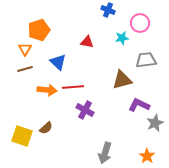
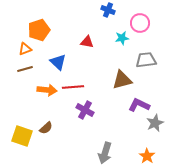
orange triangle: rotated 40 degrees clockwise
